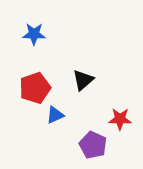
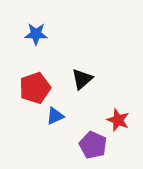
blue star: moved 2 px right
black triangle: moved 1 px left, 1 px up
blue triangle: moved 1 px down
red star: moved 2 px left, 1 px down; rotated 20 degrees clockwise
